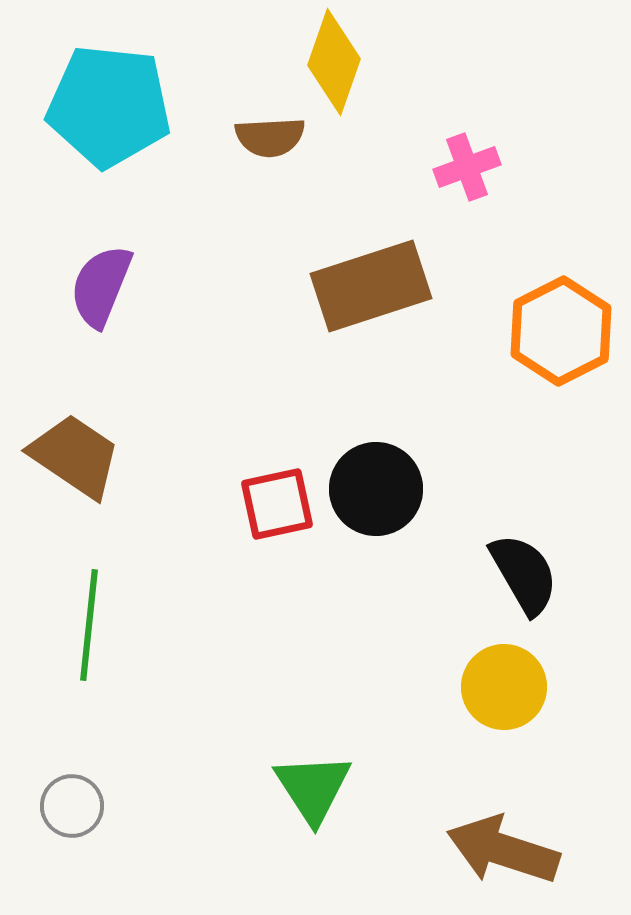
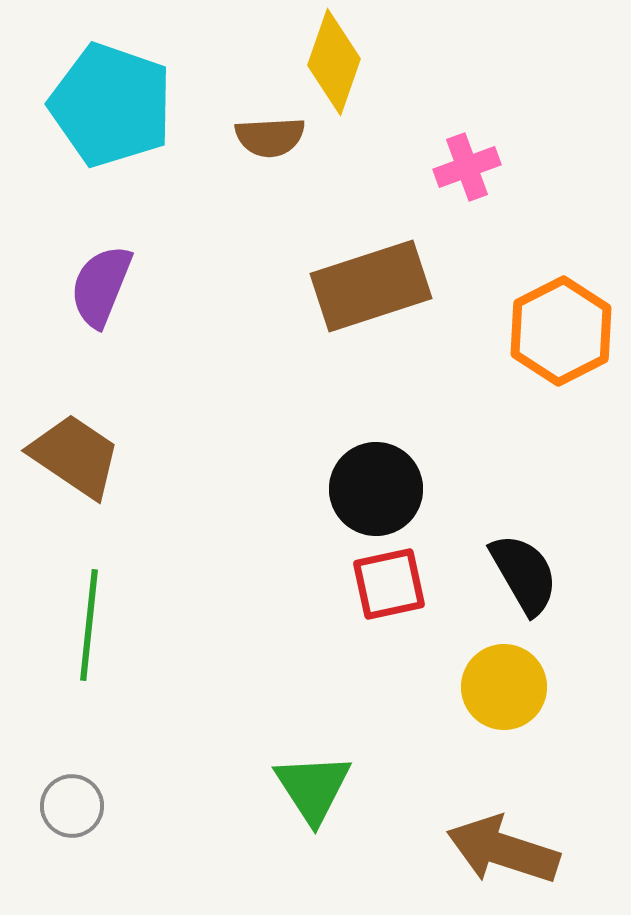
cyan pentagon: moved 2 px right, 1 px up; rotated 13 degrees clockwise
red square: moved 112 px right, 80 px down
